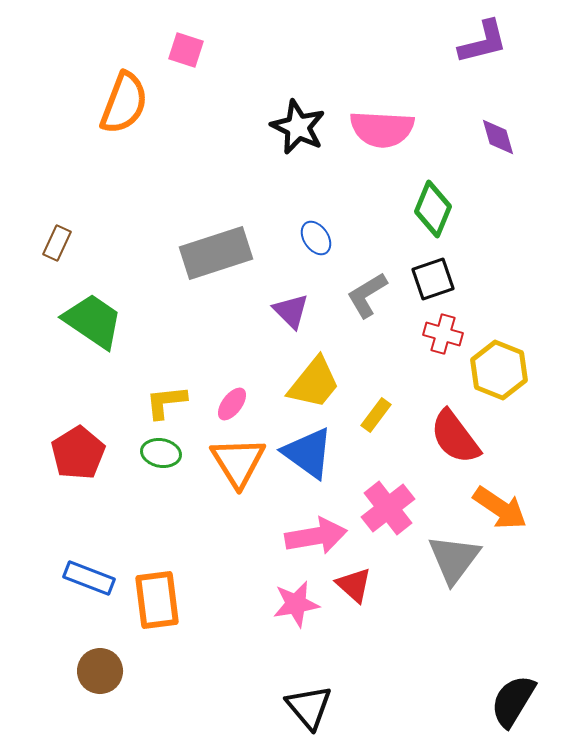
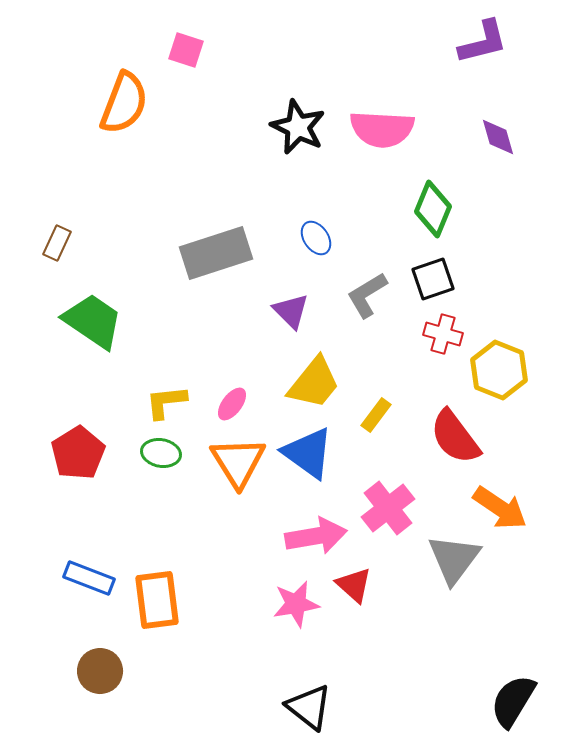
black triangle: rotated 12 degrees counterclockwise
